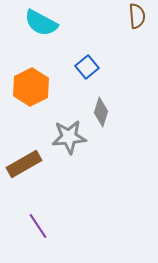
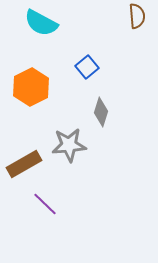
gray star: moved 8 px down
purple line: moved 7 px right, 22 px up; rotated 12 degrees counterclockwise
